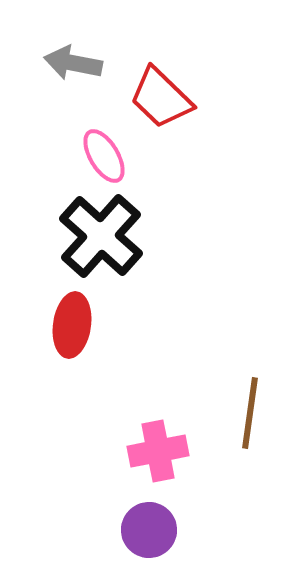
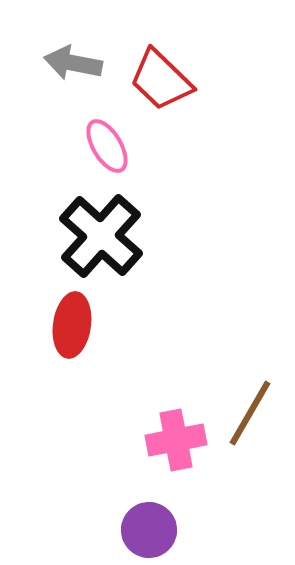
red trapezoid: moved 18 px up
pink ellipse: moved 3 px right, 10 px up
brown line: rotated 22 degrees clockwise
pink cross: moved 18 px right, 11 px up
